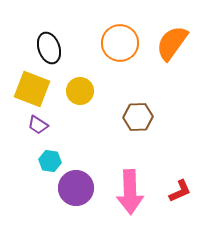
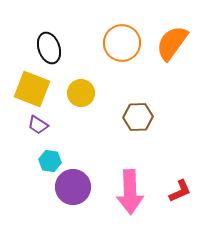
orange circle: moved 2 px right
yellow circle: moved 1 px right, 2 px down
purple circle: moved 3 px left, 1 px up
